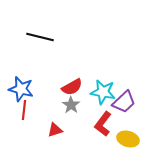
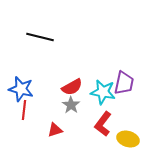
purple trapezoid: moved 19 px up; rotated 35 degrees counterclockwise
